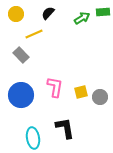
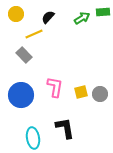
black semicircle: moved 4 px down
gray rectangle: moved 3 px right
gray circle: moved 3 px up
